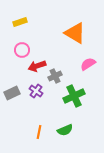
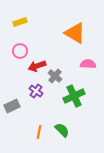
pink circle: moved 2 px left, 1 px down
pink semicircle: rotated 35 degrees clockwise
gray cross: rotated 24 degrees counterclockwise
gray rectangle: moved 13 px down
green semicircle: moved 3 px left; rotated 112 degrees counterclockwise
